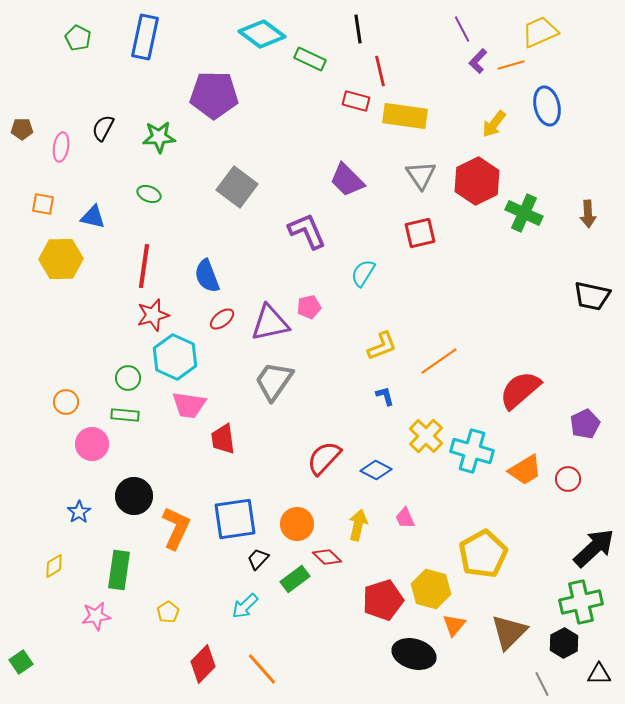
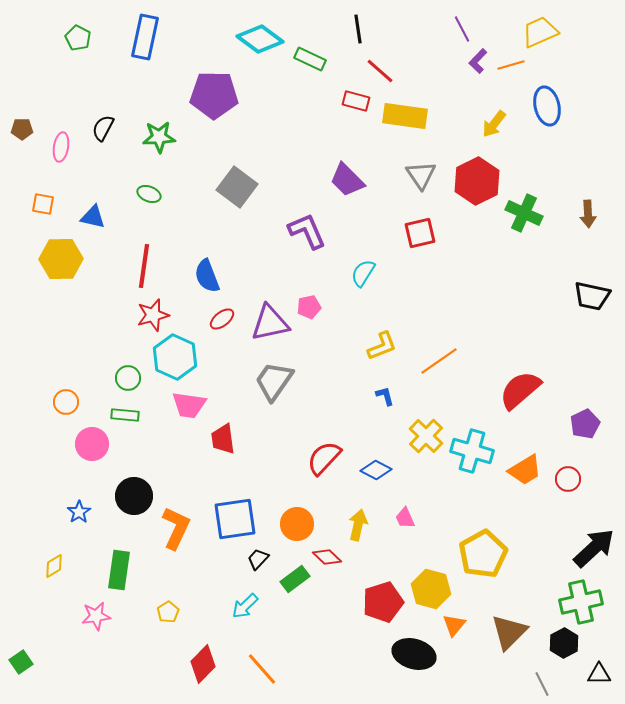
cyan diamond at (262, 34): moved 2 px left, 5 px down
red line at (380, 71): rotated 36 degrees counterclockwise
red pentagon at (383, 600): moved 2 px down
